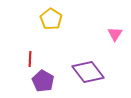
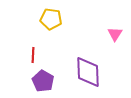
yellow pentagon: rotated 25 degrees counterclockwise
red line: moved 3 px right, 4 px up
purple diamond: rotated 36 degrees clockwise
